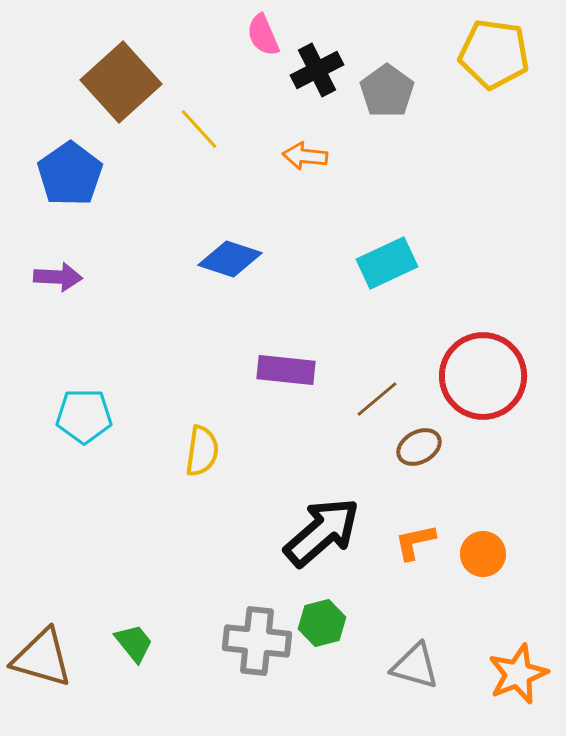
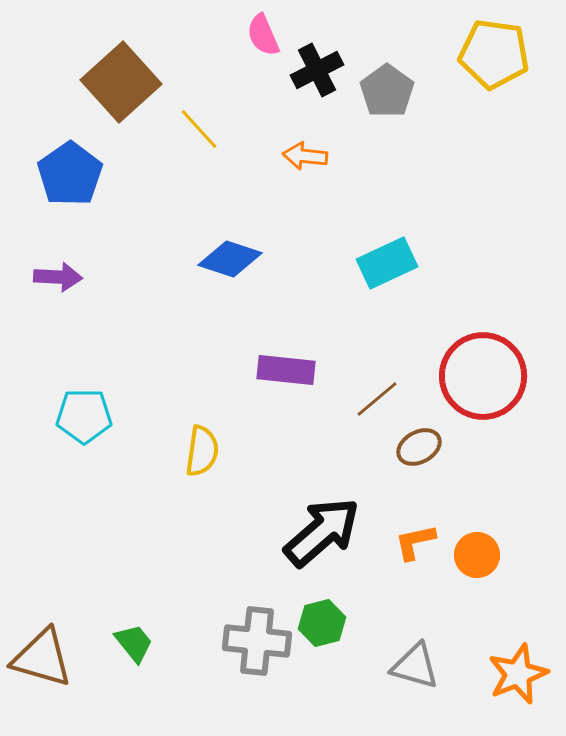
orange circle: moved 6 px left, 1 px down
